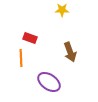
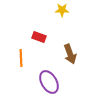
red rectangle: moved 9 px right, 1 px up
brown arrow: moved 2 px down
purple ellipse: rotated 25 degrees clockwise
